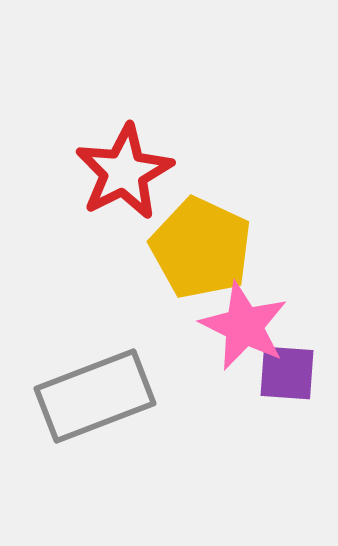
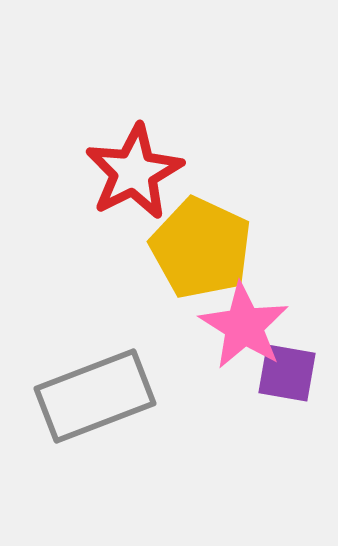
red star: moved 10 px right
pink star: rotated 6 degrees clockwise
purple square: rotated 6 degrees clockwise
